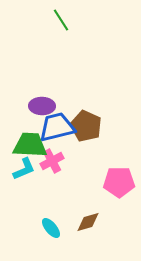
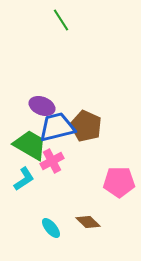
purple ellipse: rotated 20 degrees clockwise
green trapezoid: rotated 27 degrees clockwise
cyan L-shape: moved 10 px down; rotated 10 degrees counterclockwise
brown diamond: rotated 60 degrees clockwise
